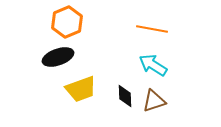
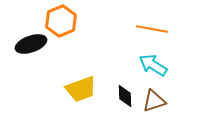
orange hexagon: moved 6 px left, 1 px up
black ellipse: moved 27 px left, 13 px up
